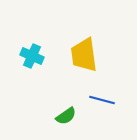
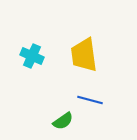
blue line: moved 12 px left
green semicircle: moved 3 px left, 5 px down
